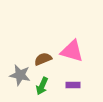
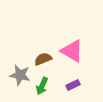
pink triangle: rotated 15 degrees clockwise
purple rectangle: rotated 24 degrees counterclockwise
